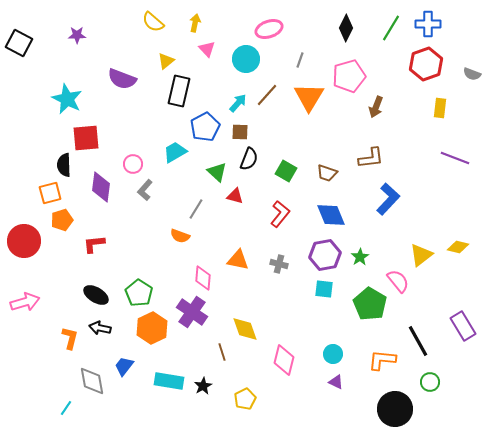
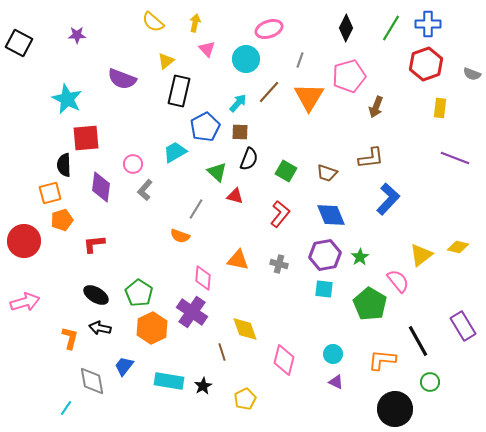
brown line at (267, 95): moved 2 px right, 3 px up
